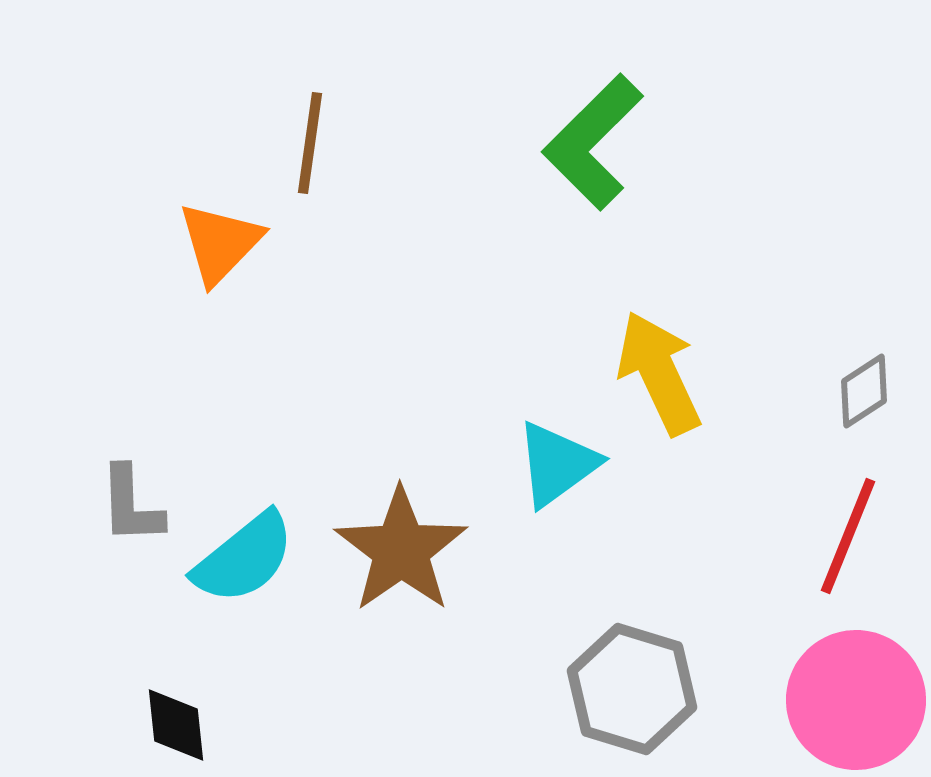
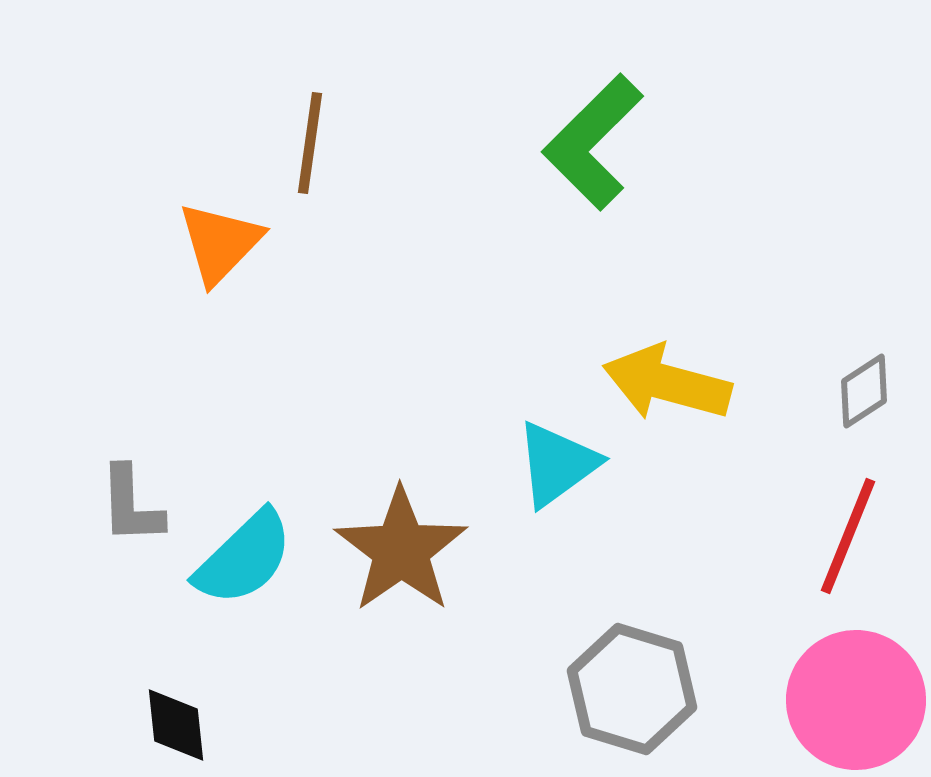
yellow arrow: moved 8 px right, 10 px down; rotated 50 degrees counterclockwise
cyan semicircle: rotated 5 degrees counterclockwise
